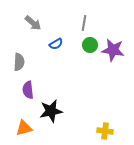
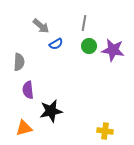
gray arrow: moved 8 px right, 3 px down
green circle: moved 1 px left, 1 px down
